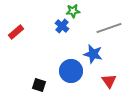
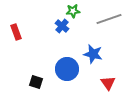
gray line: moved 9 px up
red rectangle: rotated 70 degrees counterclockwise
blue circle: moved 4 px left, 2 px up
red triangle: moved 1 px left, 2 px down
black square: moved 3 px left, 3 px up
